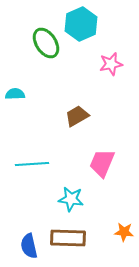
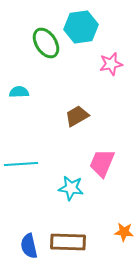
cyan hexagon: moved 3 px down; rotated 16 degrees clockwise
cyan semicircle: moved 4 px right, 2 px up
cyan line: moved 11 px left
cyan star: moved 11 px up
brown rectangle: moved 4 px down
